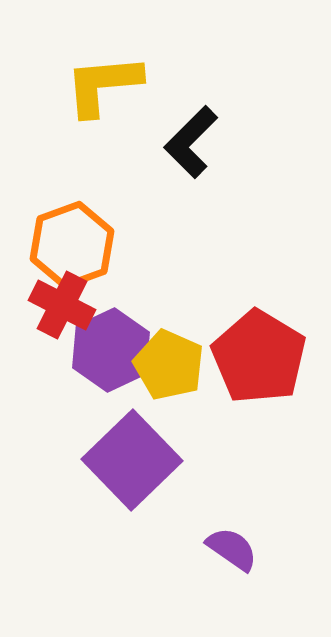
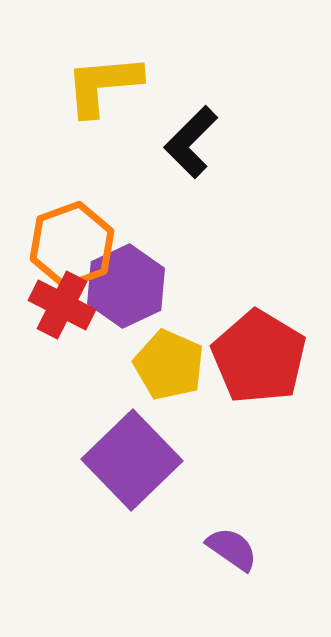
purple hexagon: moved 15 px right, 64 px up
